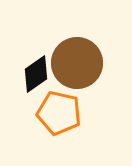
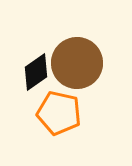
black diamond: moved 2 px up
